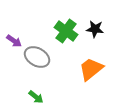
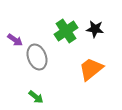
green cross: rotated 20 degrees clockwise
purple arrow: moved 1 px right, 1 px up
gray ellipse: rotated 40 degrees clockwise
